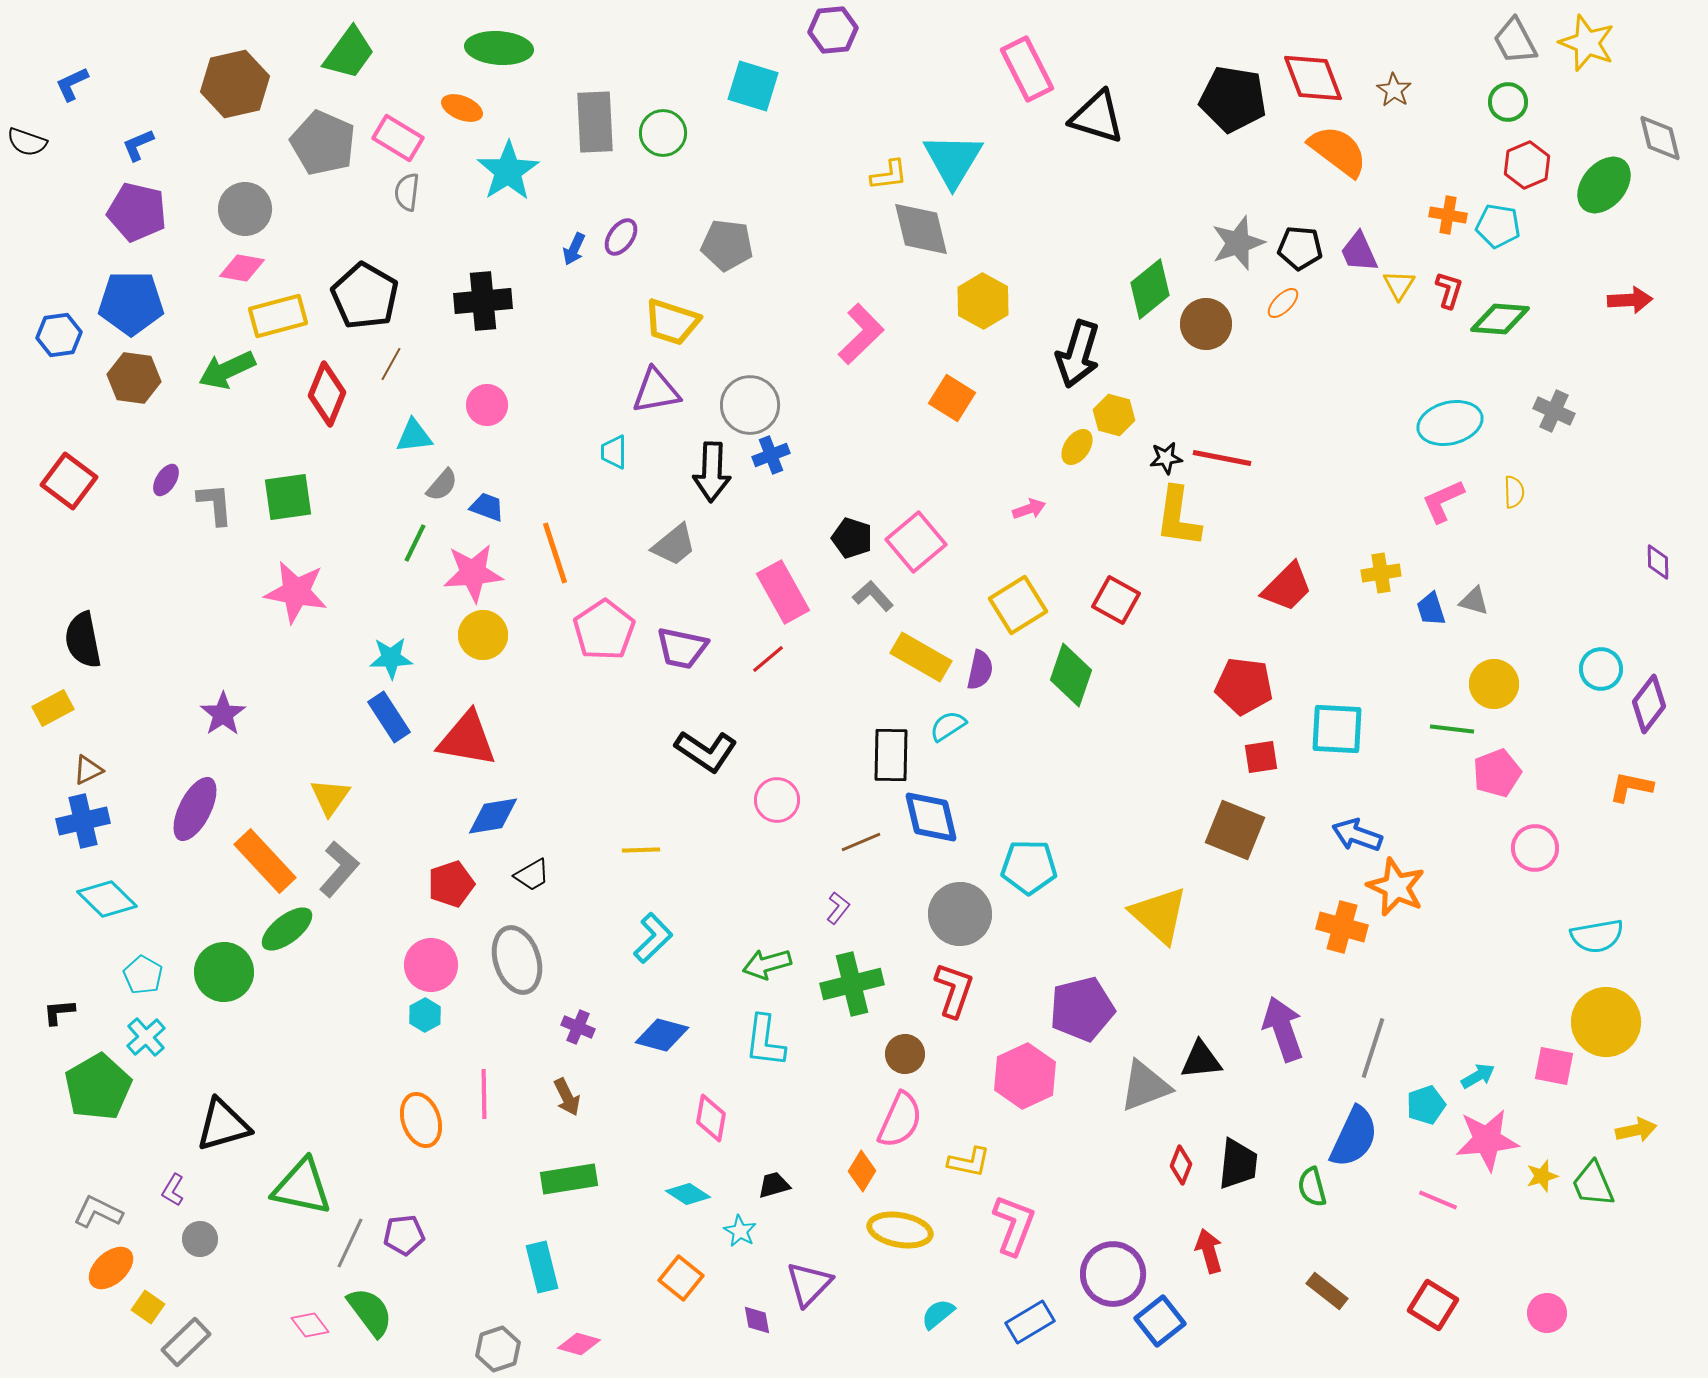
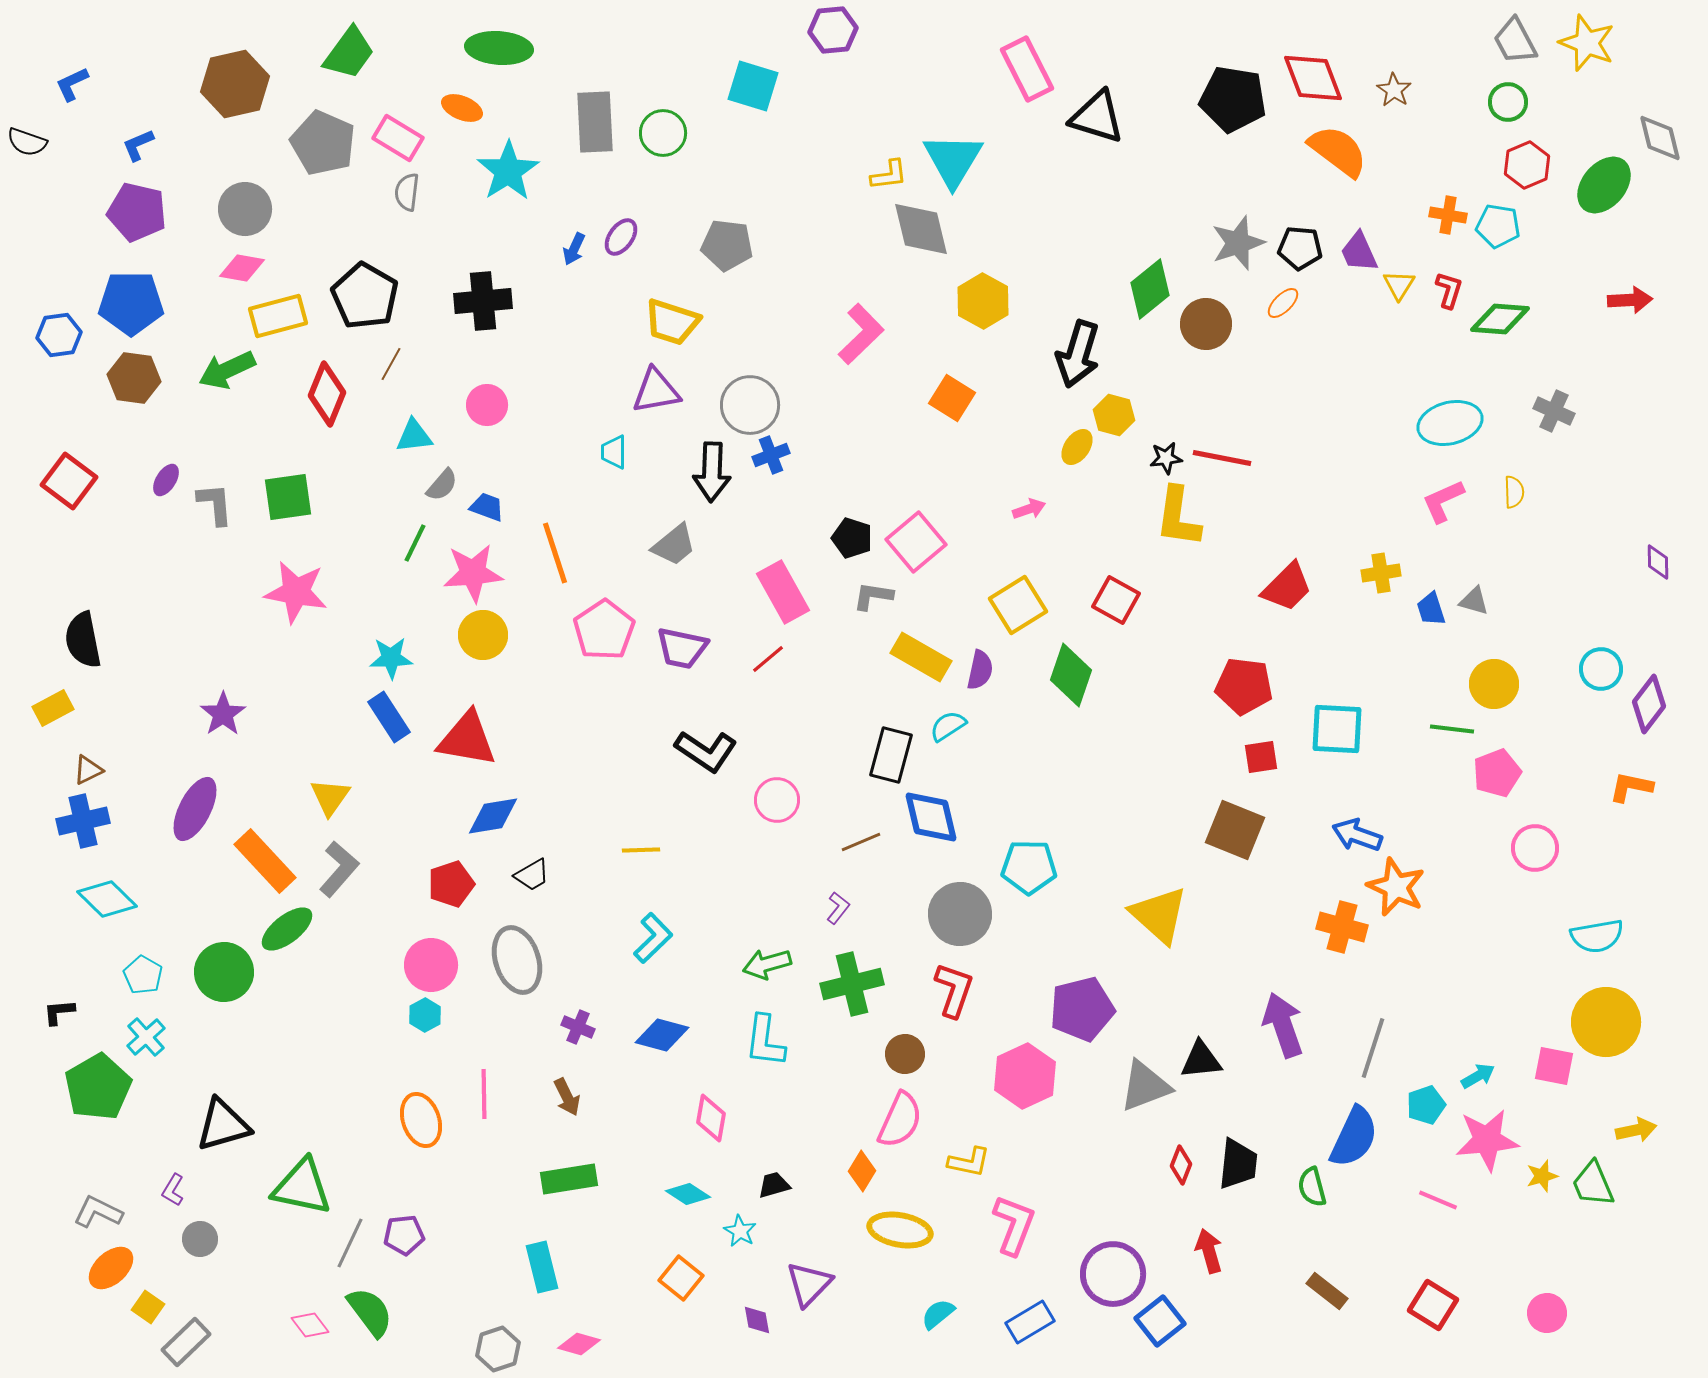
gray L-shape at (873, 596): rotated 39 degrees counterclockwise
black rectangle at (891, 755): rotated 14 degrees clockwise
purple arrow at (1283, 1029): moved 4 px up
